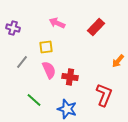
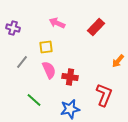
blue star: moved 3 px right; rotated 30 degrees counterclockwise
